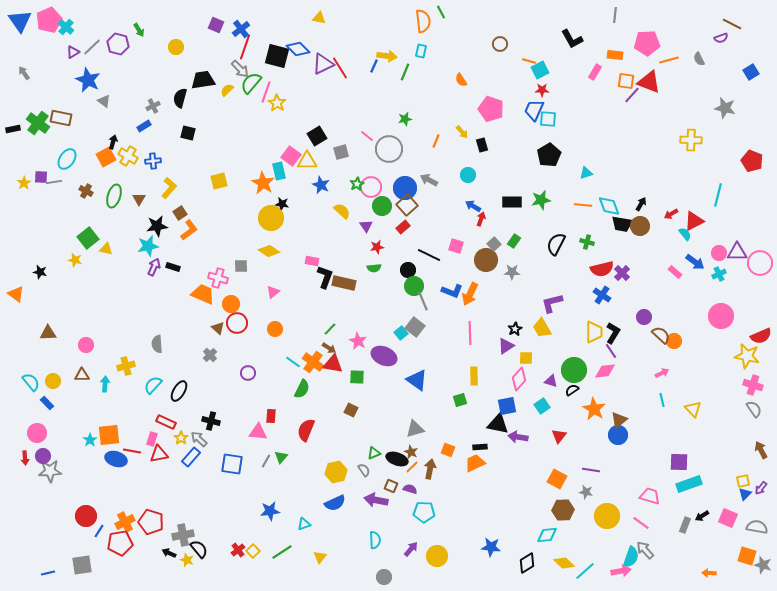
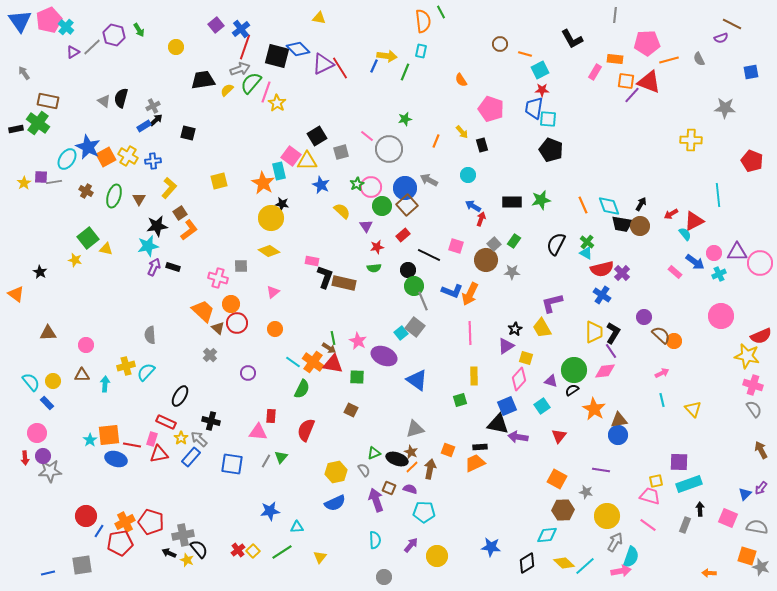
purple square at (216, 25): rotated 28 degrees clockwise
purple hexagon at (118, 44): moved 4 px left, 9 px up
orange rectangle at (615, 55): moved 4 px down
orange line at (529, 61): moved 4 px left, 7 px up
gray arrow at (240, 69): rotated 66 degrees counterclockwise
blue square at (751, 72): rotated 21 degrees clockwise
blue star at (88, 80): moved 67 px down
black semicircle at (180, 98): moved 59 px left
gray star at (725, 108): rotated 10 degrees counterclockwise
blue trapezoid at (534, 110): moved 2 px up; rotated 15 degrees counterclockwise
brown rectangle at (61, 118): moved 13 px left, 17 px up
black rectangle at (13, 129): moved 3 px right
black arrow at (113, 142): moved 43 px right, 22 px up; rotated 32 degrees clockwise
black pentagon at (549, 155): moved 2 px right, 5 px up; rotated 20 degrees counterclockwise
cyan triangle at (586, 173): moved 80 px down; rotated 48 degrees clockwise
cyan line at (718, 195): rotated 20 degrees counterclockwise
orange line at (583, 205): rotated 60 degrees clockwise
red rectangle at (403, 227): moved 8 px down
green cross at (587, 242): rotated 24 degrees clockwise
pink circle at (719, 253): moved 5 px left
black star at (40, 272): rotated 16 degrees clockwise
orange trapezoid at (203, 294): moved 17 px down; rotated 20 degrees clockwise
green line at (330, 329): moved 3 px right, 9 px down; rotated 56 degrees counterclockwise
gray semicircle at (157, 344): moved 7 px left, 9 px up
yellow square at (526, 358): rotated 16 degrees clockwise
cyan semicircle at (153, 385): moved 7 px left, 13 px up
black ellipse at (179, 391): moved 1 px right, 5 px down
blue square at (507, 406): rotated 12 degrees counterclockwise
brown triangle at (619, 420): rotated 30 degrees clockwise
red line at (132, 451): moved 6 px up
purple line at (591, 470): moved 10 px right
yellow square at (743, 481): moved 87 px left
brown square at (391, 486): moved 2 px left, 2 px down
purple arrow at (376, 500): rotated 60 degrees clockwise
black arrow at (702, 516): moved 2 px left, 7 px up; rotated 120 degrees clockwise
pink line at (641, 523): moved 7 px right, 2 px down
cyan triangle at (304, 524): moved 7 px left, 3 px down; rotated 16 degrees clockwise
purple arrow at (411, 549): moved 4 px up
gray arrow at (645, 550): moved 30 px left, 8 px up; rotated 72 degrees clockwise
gray star at (763, 565): moved 2 px left, 2 px down
cyan line at (585, 571): moved 5 px up
